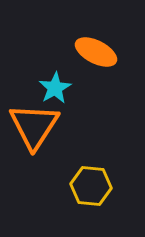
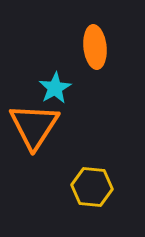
orange ellipse: moved 1 px left, 5 px up; rotated 57 degrees clockwise
yellow hexagon: moved 1 px right, 1 px down
